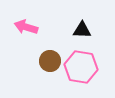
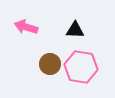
black triangle: moved 7 px left
brown circle: moved 3 px down
